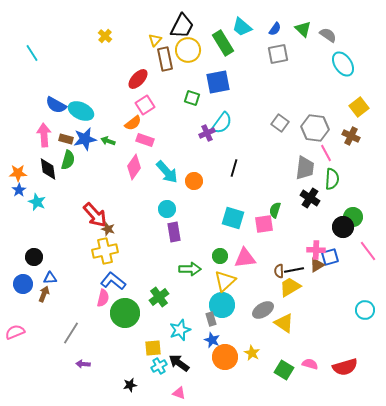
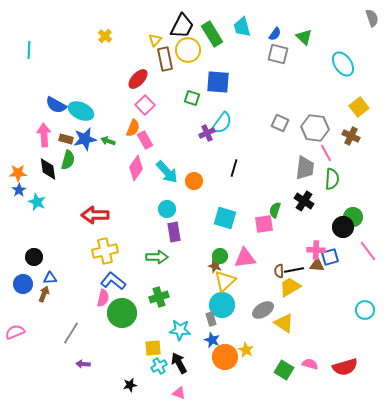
cyan trapezoid at (242, 27): rotated 35 degrees clockwise
blue semicircle at (275, 29): moved 5 px down
green triangle at (303, 29): moved 1 px right, 8 px down
gray semicircle at (328, 35): moved 44 px right, 17 px up; rotated 36 degrees clockwise
green rectangle at (223, 43): moved 11 px left, 9 px up
cyan line at (32, 53): moved 3 px left, 3 px up; rotated 36 degrees clockwise
gray square at (278, 54): rotated 25 degrees clockwise
blue square at (218, 82): rotated 15 degrees clockwise
pink square at (145, 105): rotated 12 degrees counterclockwise
orange semicircle at (133, 123): moved 5 px down; rotated 30 degrees counterclockwise
gray square at (280, 123): rotated 12 degrees counterclockwise
pink rectangle at (145, 140): rotated 42 degrees clockwise
pink diamond at (134, 167): moved 2 px right, 1 px down
black cross at (310, 198): moved 6 px left, 3 px down
red arrow at (95, 215): rotated 132 degrees clockwise
cyan square at (233, 218): moved 8 px left
brown star at (108, 229): moved 107 px right, 37 px down
brown triangle at (317, 265): rotated 35 degrees clockwise
green arrow at (190, 269): moved 33 px left, 12 px up
green cross at (159, 297): rotated 18 degrees clockwise
green circle at (125, 313): moved 3 px left
cyan star at (180, 330): rotated 25 degrees clockwise
yellow star at (252, 353): moved 6 px left, 3 px up
black arrow at (179, 363): rotated 25 degrees clockwise
